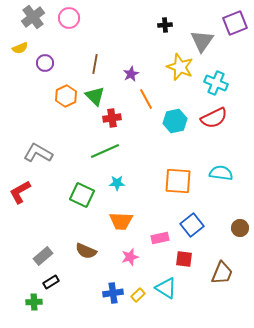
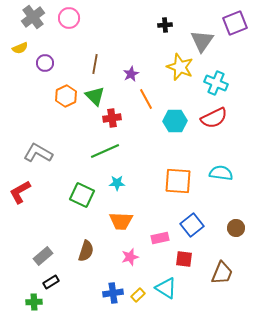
cyan hexagon: rotated 10 degrees clockwise
brown circle: moved 4 px left
brown semicircle: rotated 95 degrees counterclockwise
